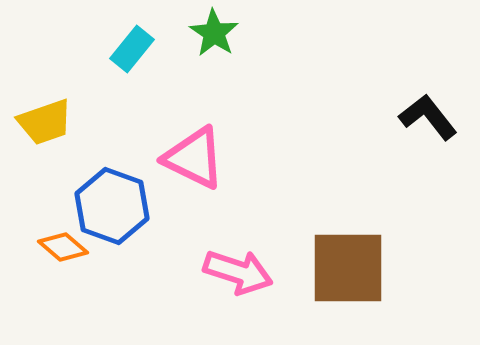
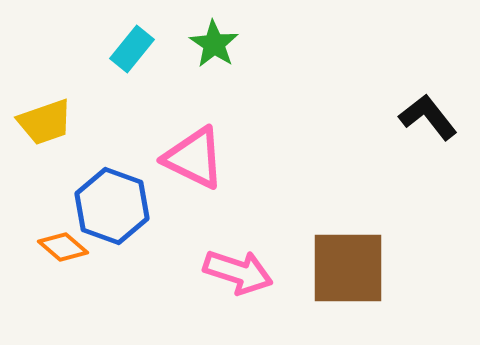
green star: moved 11 px down
